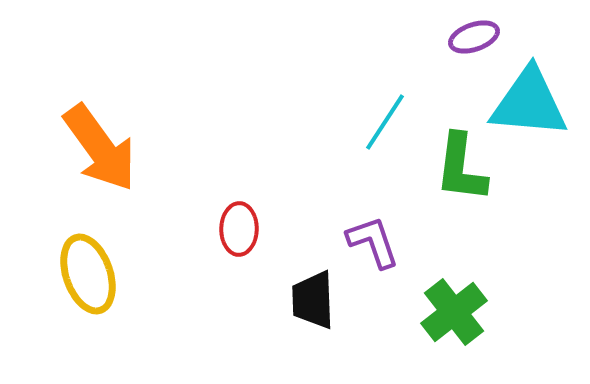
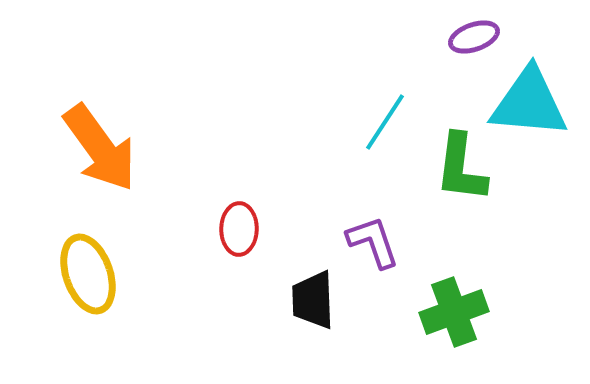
green cross: rotated 18 degrees clockwise
